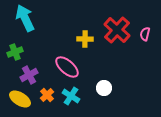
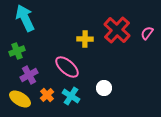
pink semicircle: moved 2 px right, 1 px up; rotated 24 degrees clockwise
green cross: moved 2 px right, 1 px up
